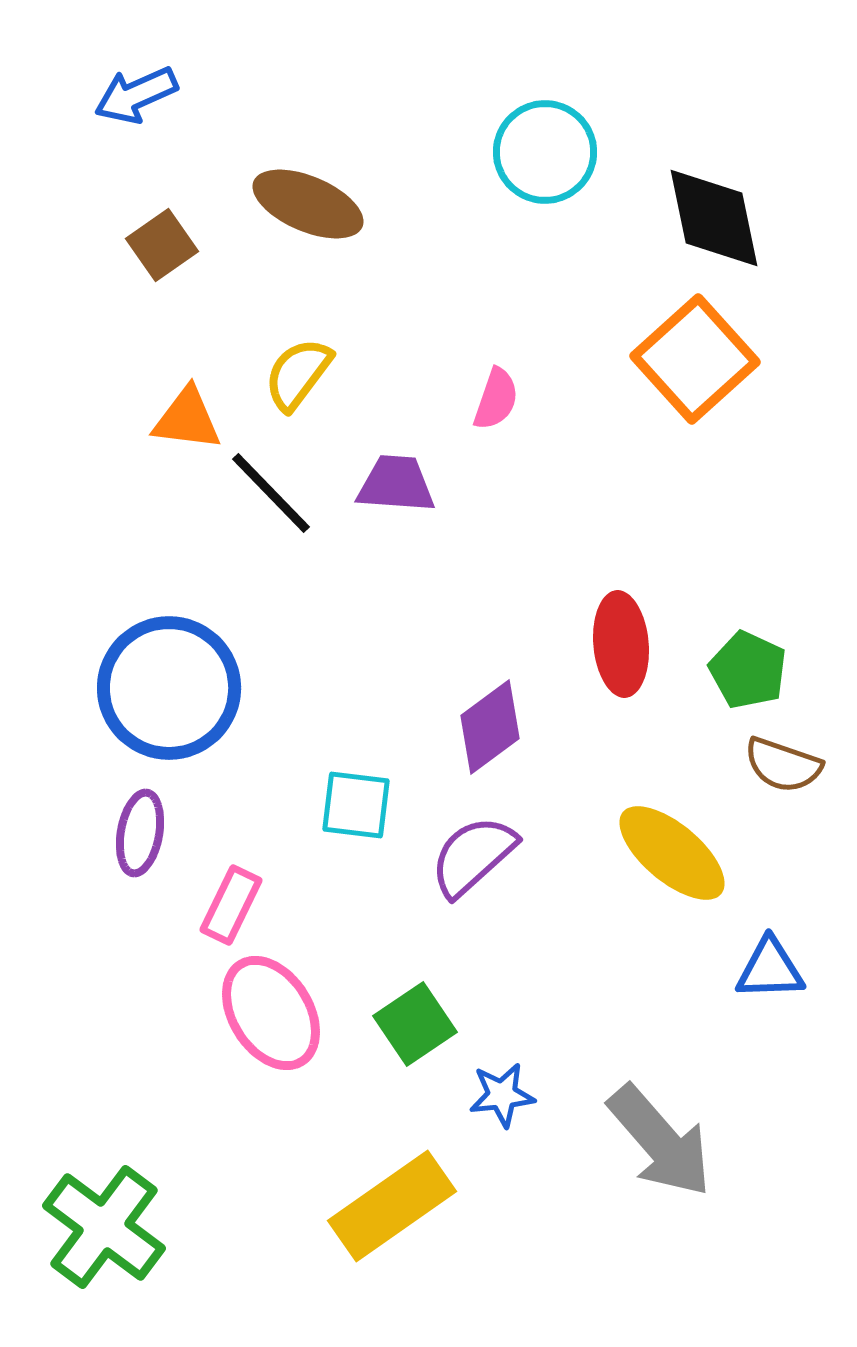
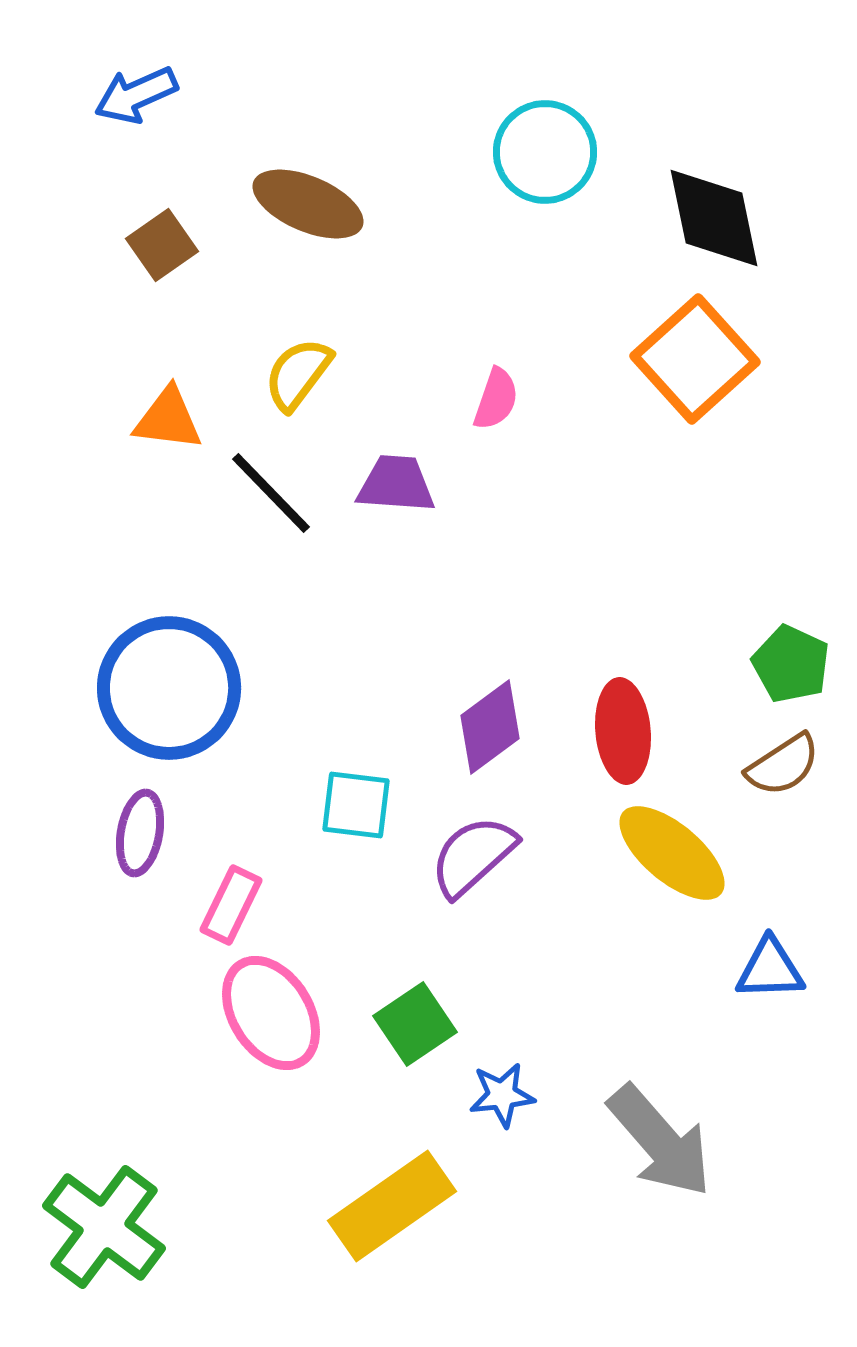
orange triangle: moved 19 px left
red ellipse: moved 2 px right, 87 px down
green pentagon: moved 43 px right, 6 px up
brown semicircle: rotated 52 degrees counterclockwise
